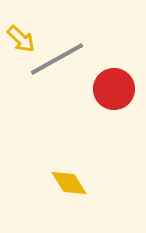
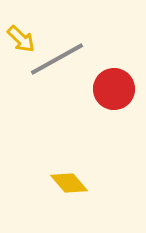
yellow diamond: rotated 9 degrees counterclockwise
